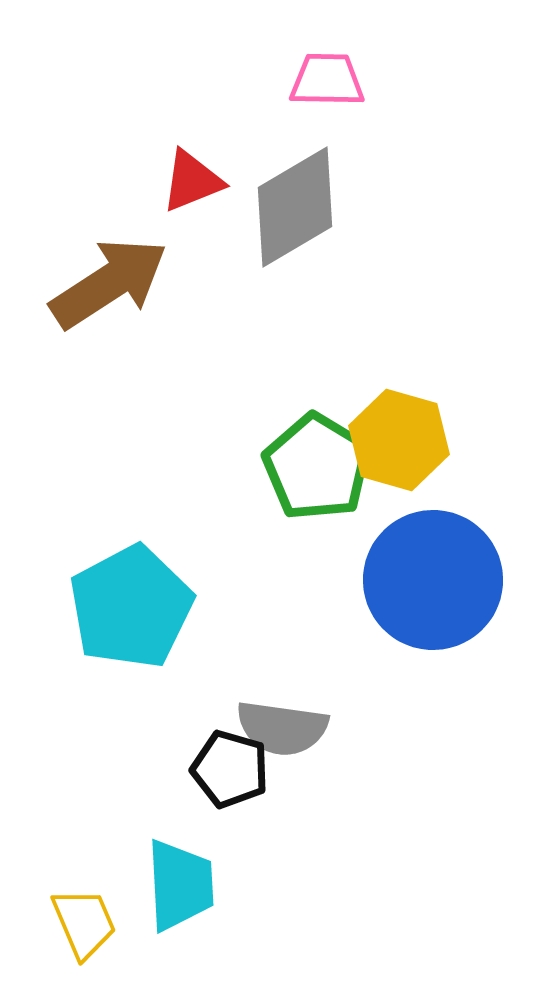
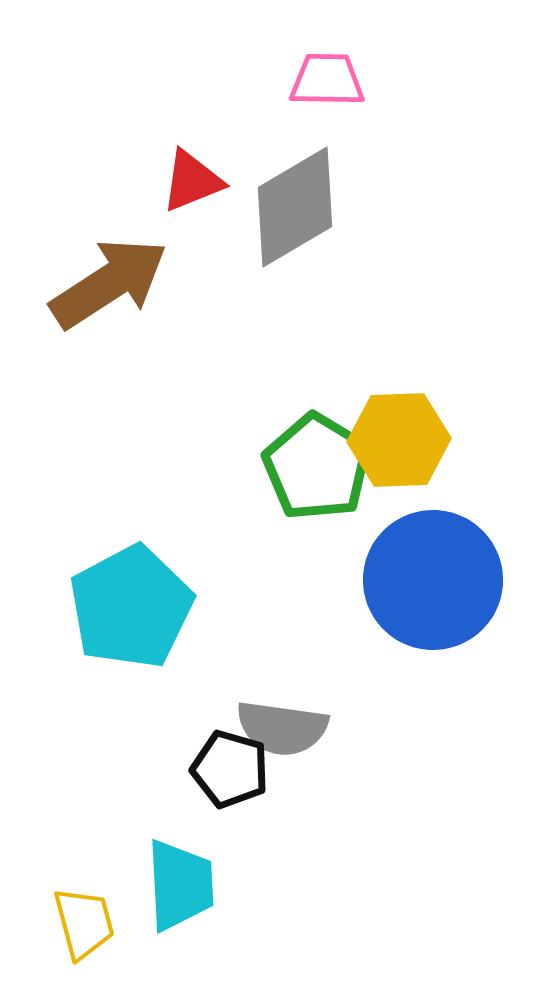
yellow hexagon: rotated 18 degrees counterclockwise
yellow trapezoid: rotated 8 degrees clockwise
